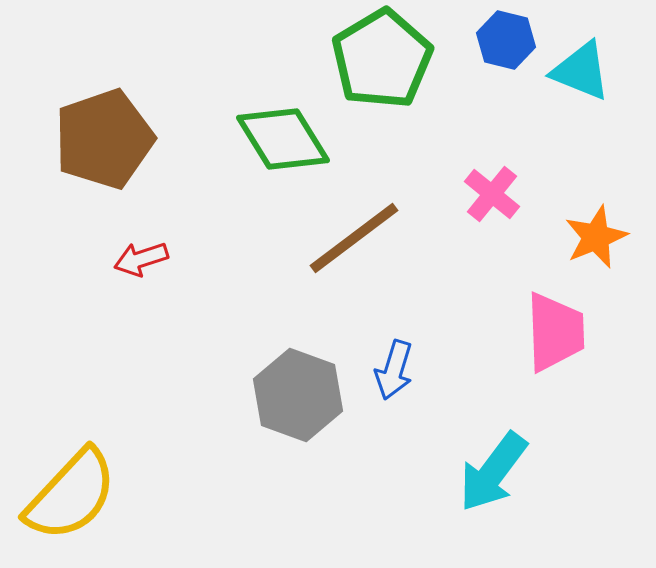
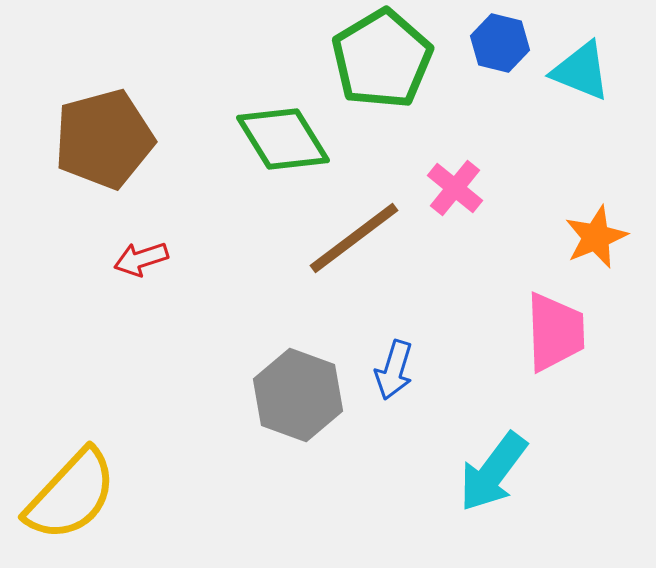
blue hexagon: moved 6 px left, 3 px down
brown pentagon: rotated 4 degrees clockwise
pink cross: moved 37 px left, 6 px up
